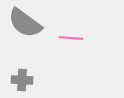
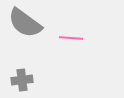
gray cross: rotated 10 degrees counterclockwise
